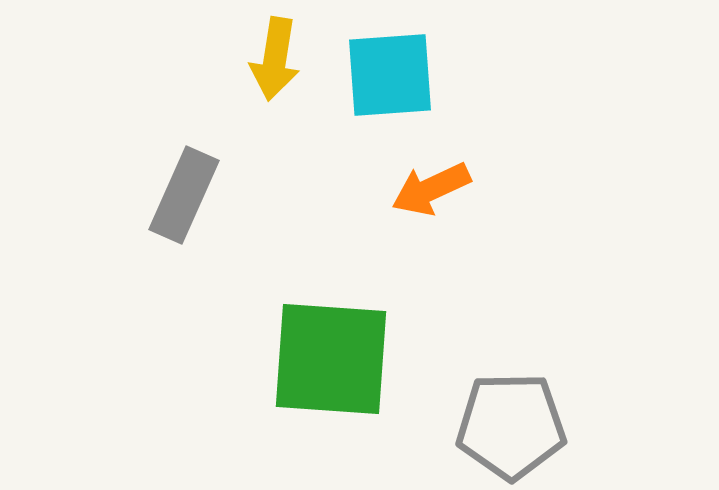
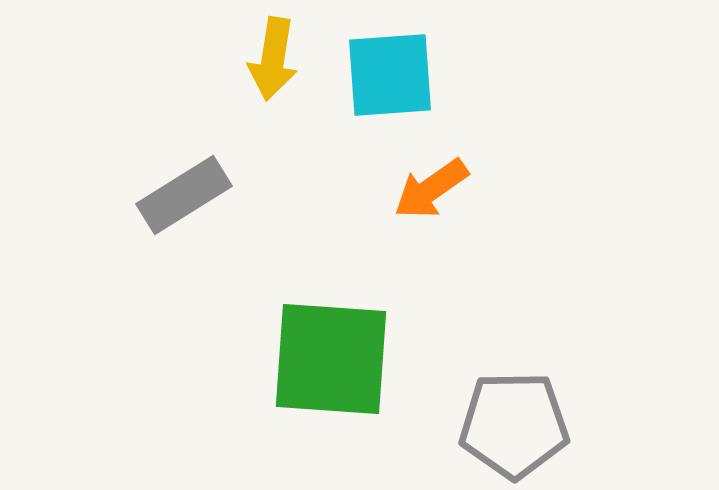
yellow arrow: moved 2 px left
orange arrow: rotated 10 degrees counterclockwise
gray rectangle: rotated 34 degrees clockwise
gray pentagon: moved 3 px right, 1 px up
